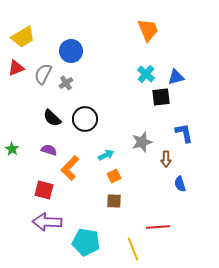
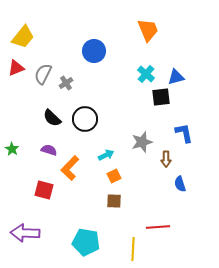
yellow trapezoid: rotated 20 degrees counterclockwise
blue circle: moved 23 px right
purple arrow: moved 22 px left, 11 px down
yellow line: rotated 25 degrees clockwise
